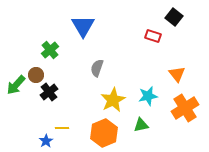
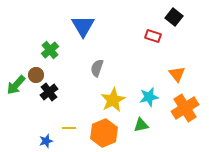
cyan star: moved 1 px right, 1 px down
yellow line: moved 7 px right
blue star: rotated 16 degrees clockwise
